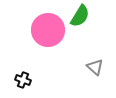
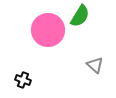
gray triangle: moved 2 px up
